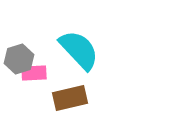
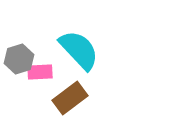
pink rectangle: moved 6 px right, 1 px up
brown rectangle: rotated 24 degrees counterclockwise
